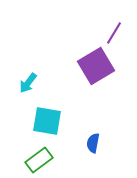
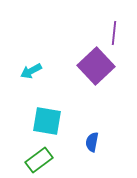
purple line: rotated 25 degrees counterclockwise
purple square: rotated 12 degrees counterclockwise
cyan arrow: moved 3 px right, 12 px up; rotated 25 degrees clockwise
blue semicircle: moved 1 px left, 1 px up
